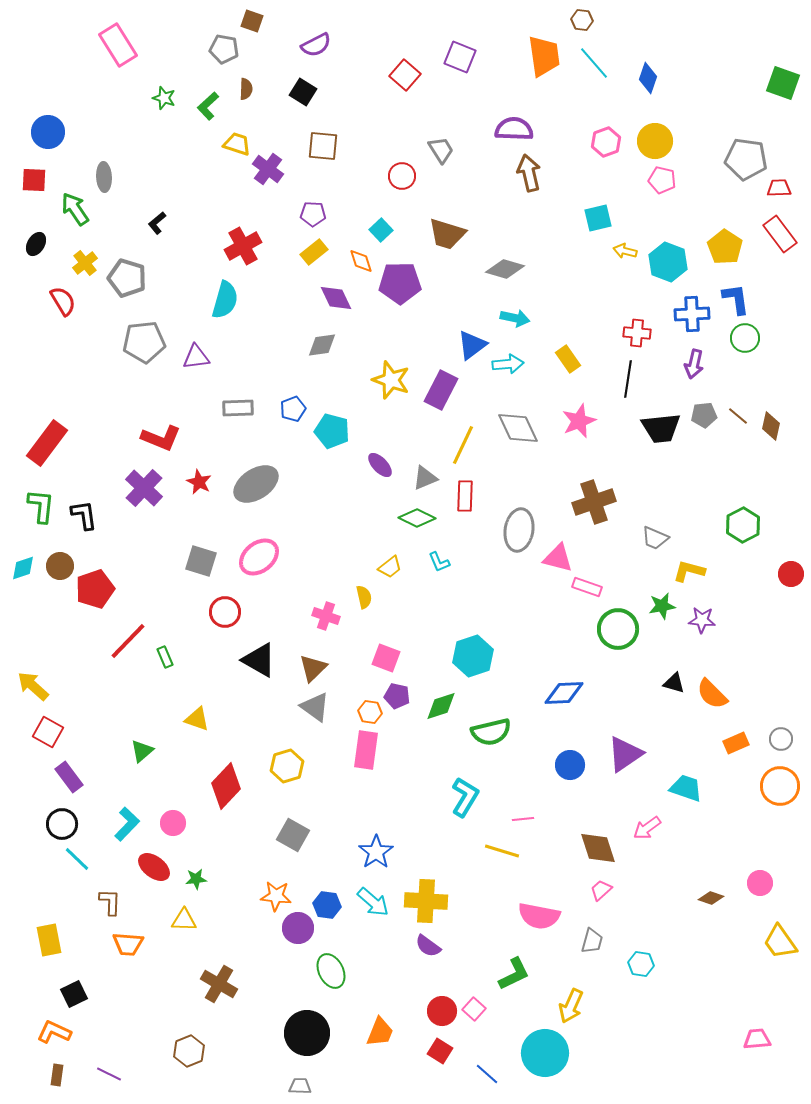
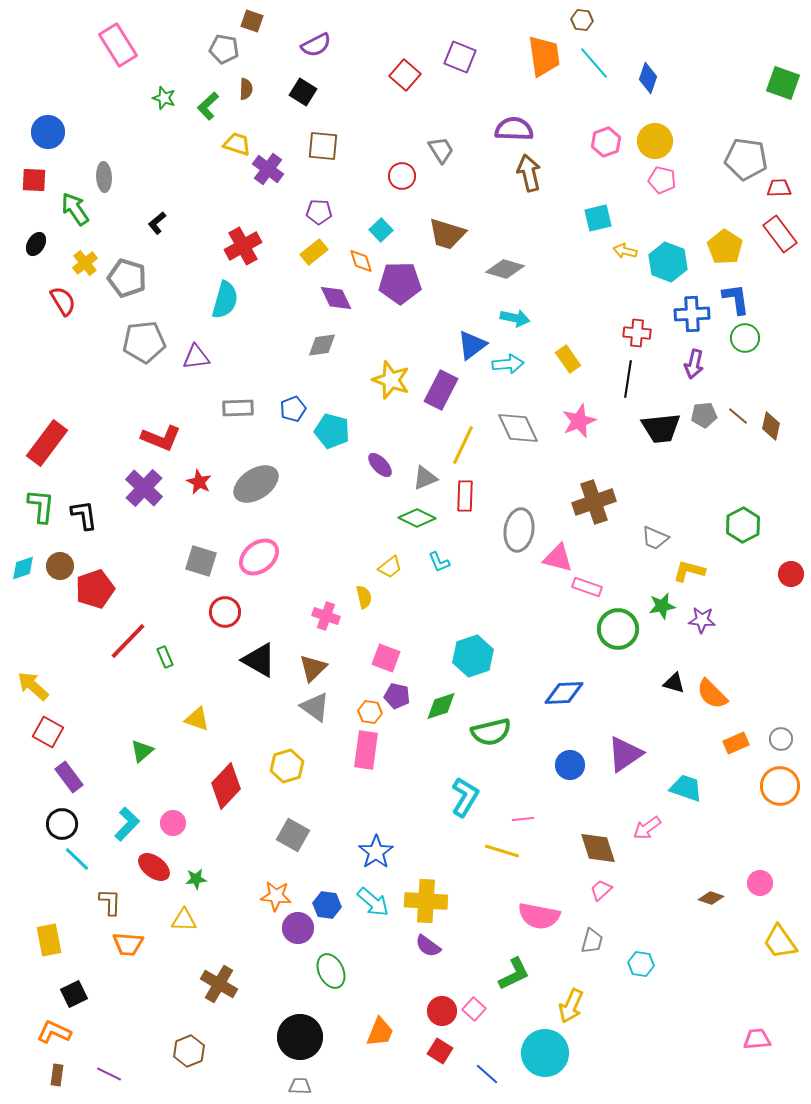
purple pentagon at (313, 214): moved 6 px right, 2 px up
black circle at (307, 1033): moved 7 px left, 4 px down
